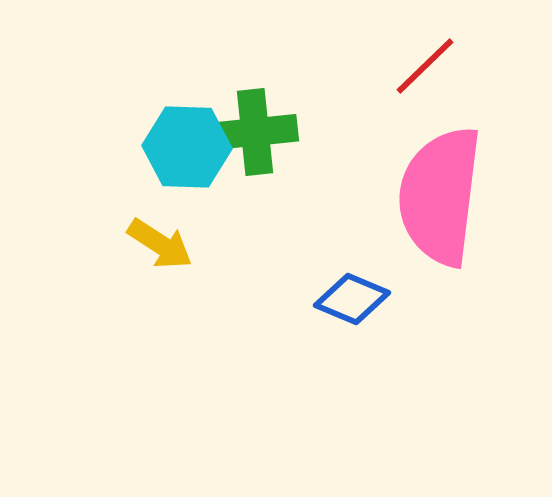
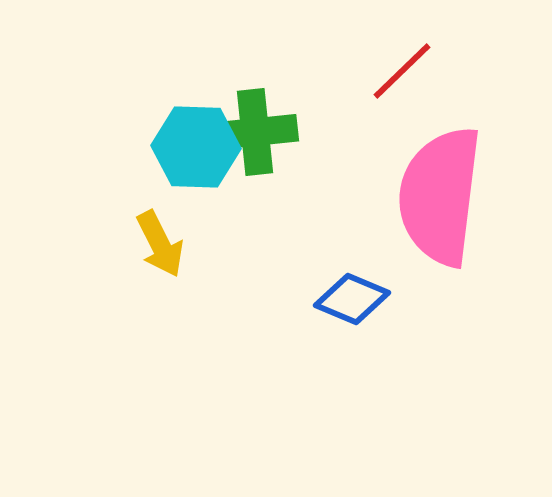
red line: moved 23 px left, 5 px down
cyan hexagon: moved 9 px right
yellow arrow: rotated 30 degrees clockwise
